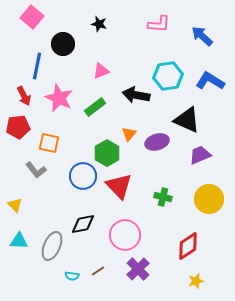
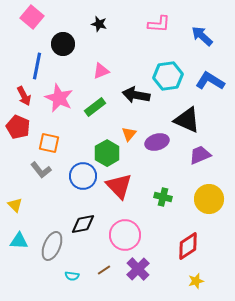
red pentagon: rotated 30 degrees clockwise
gray L-shape: moved 5 px right
brown line: moved 6 px right, 1 px up
